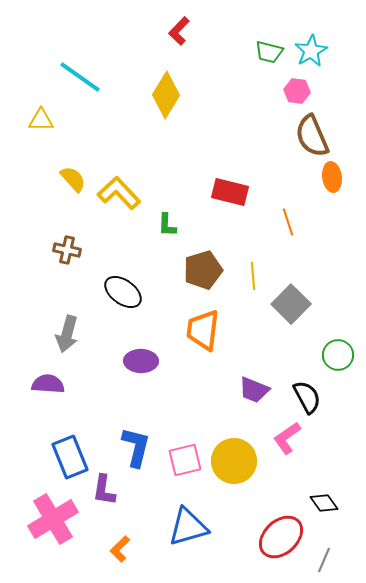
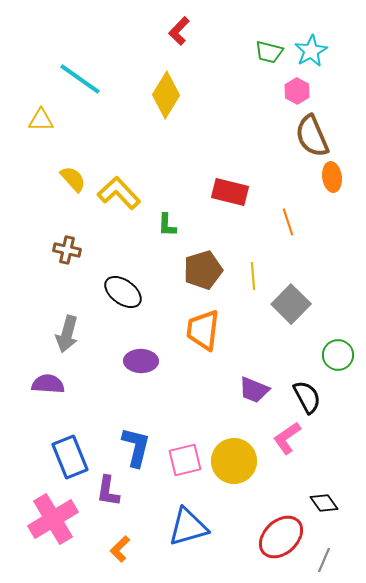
cyan line: moved 2 px down
pink hexagon: rotated 20 degrees clockwise
purple L-shape: moved 4 px right, 1 px down
